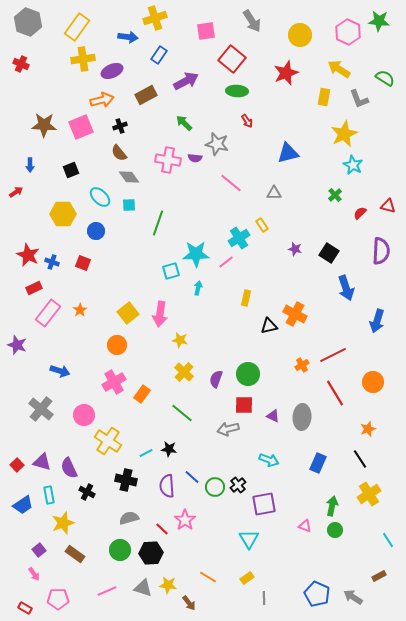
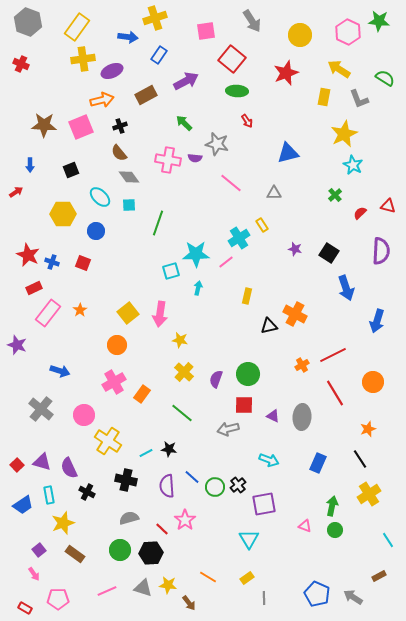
yellow rectangle at (246, 298): moved 1 px right, 2 px up
